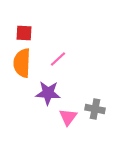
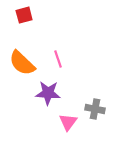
red square: moved 18 px up; rotated 18 degrees counterclockwise
pink line: rotated 66 degrees counterclockwise
orange semicircle: rotated 48 degrees counterclockwise
pink triangle: moved 5 px down
